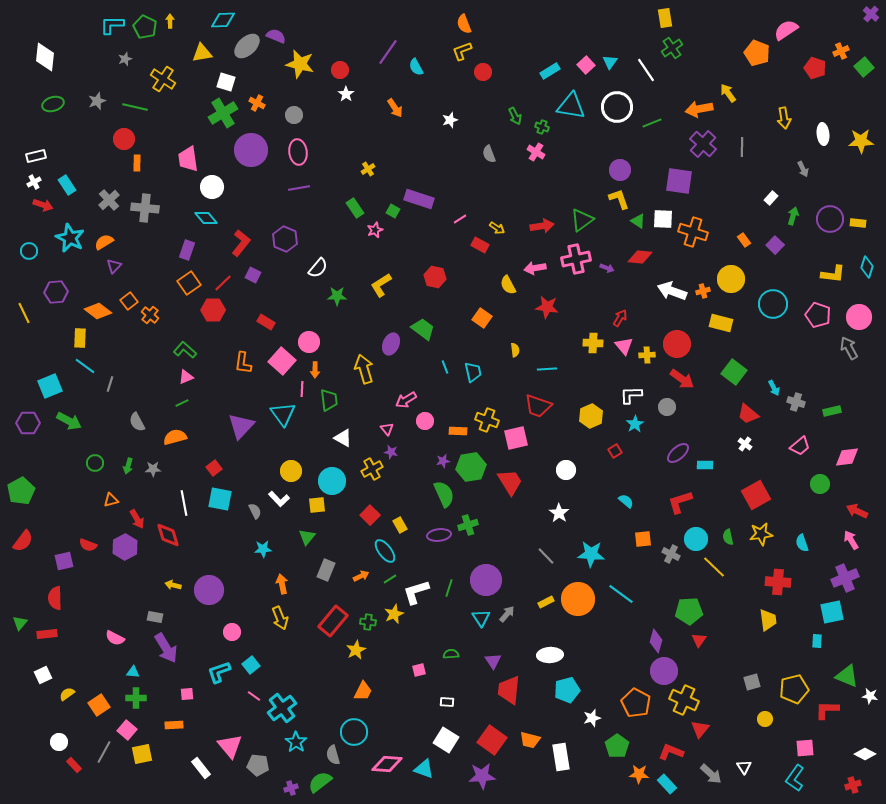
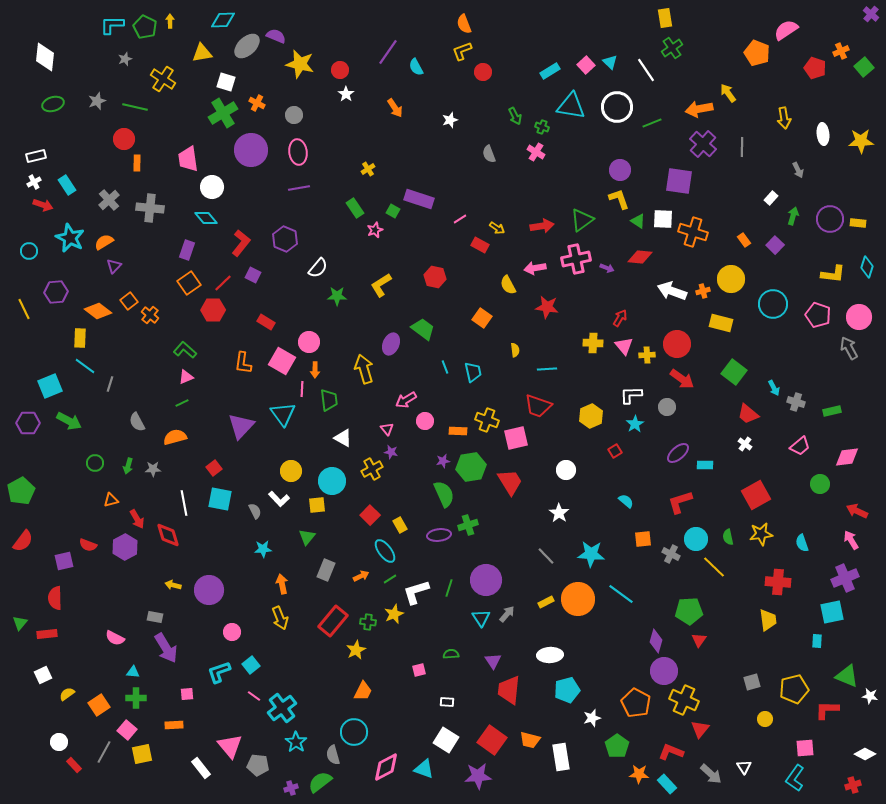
cyan triangle at (610, 62): rotated 21 degrees counterclockwise
gray arrow at (803, 169): moved 5 px left, 1 px down
gray cross at (145, 208): moved 5 px right
yellow line at (24, 313): moved 4 px up
pink square at (282, 361): rotated 12 degrees counterclockwise
pink diamond at (387, 764): moved 1 px left, 3 px down; rotated 32 degrees counterclockwise
purple star at (482, 776): moved 4 px left
